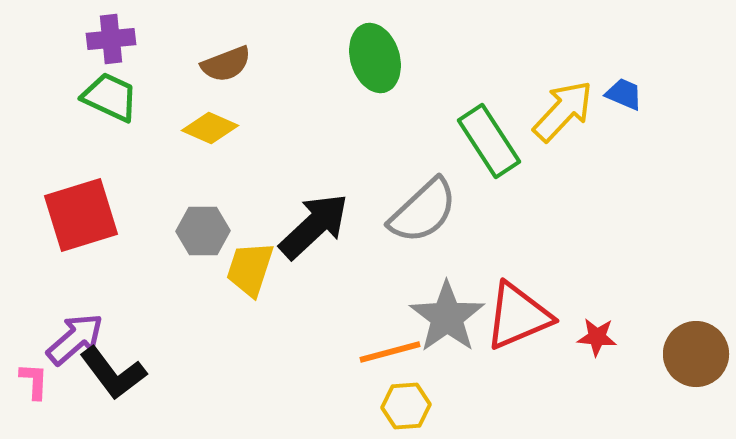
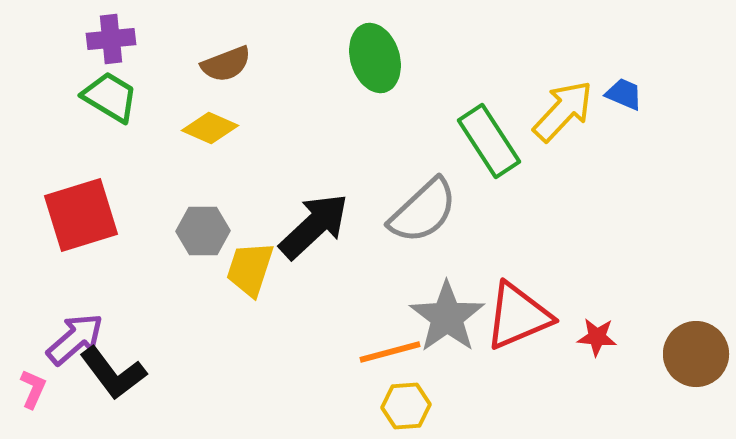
green trapezoid: rotated 6 degrees clockwise
pink L-shape: moved 1 px left, 8 px down; rotated 21 degrees clockwise
